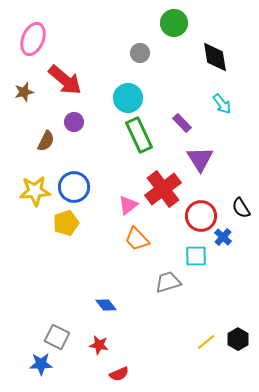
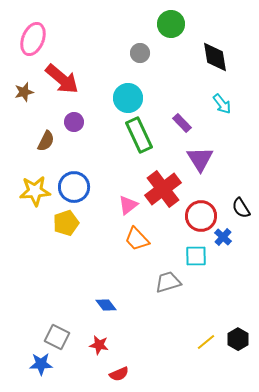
green circle: moved 3 px left, 1 px down
red arrow: moved 3 px left, 1 px up
